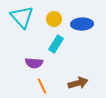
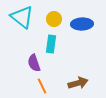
cyan triangle: rotated 10 degrees counterclockwise
cyan rectangle: moved 5 px left; rotated 24 degrees counterclockwise
purple semicircle: rotated 66 degrees clockwise
